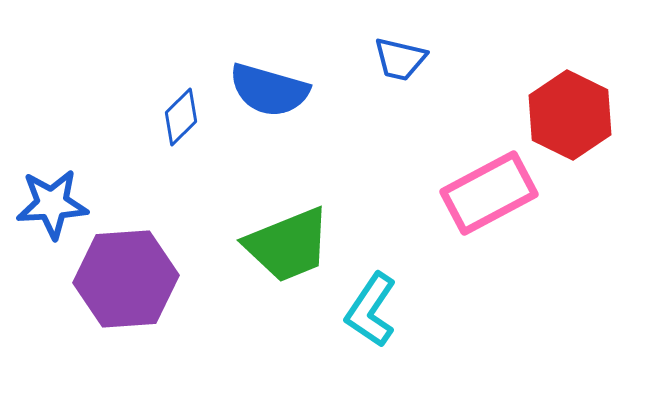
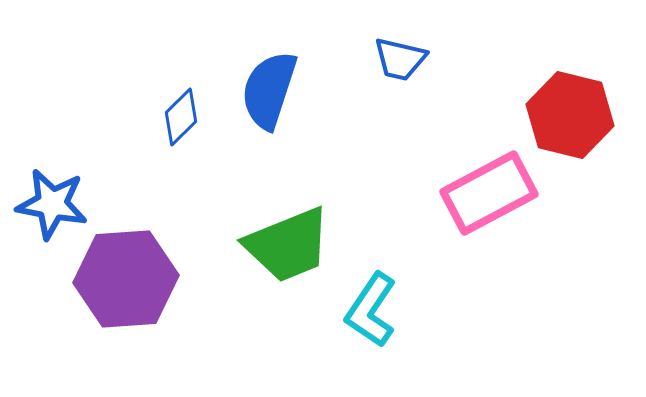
blue semicircle: rotated 92 degrees clockwise
red hexagon: rotated 12 degrees counterclockwise
blue star: rotated 14 degrees clockwise
